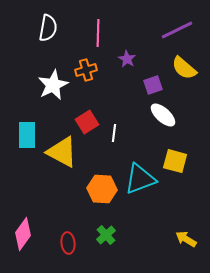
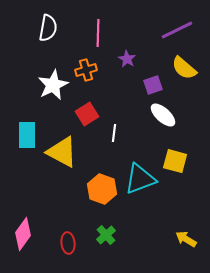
red square: moved 8 px up
orange hexagon: rotated 16 degrees clockwise
